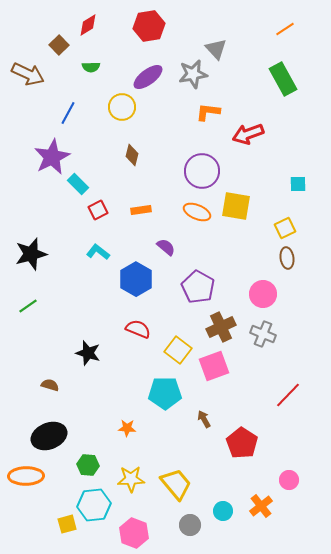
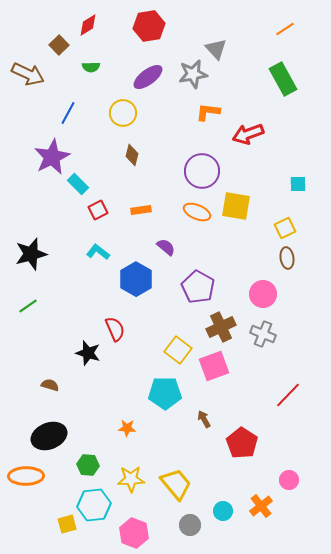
yellow circle at (122, 107): moved 1 px right, 6 px down
red semicircle at (138, 329): moved 23 px left; rotated 45 degrees clockwise
